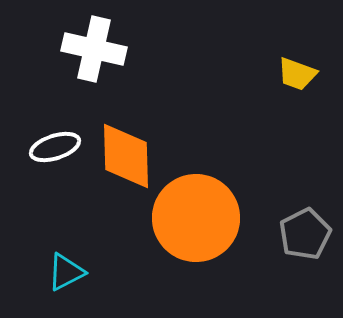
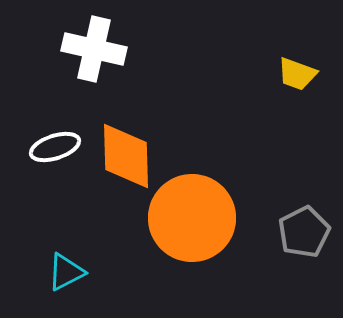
orange circle: moved 4 px left
gray pentagon: moved 1 px left, 2 px up
